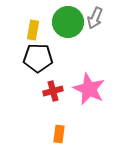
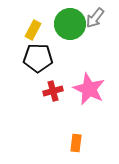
gray arrow: rotated 15 degrees clockwise
green circle: moved 2 px right, 2 px down
yellow rectangle: rotated 18 degrees clockwise
orange rectangle: moved 17 px right, 9 px down
